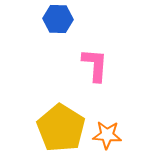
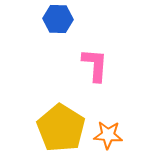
orange star: moved 1 px right
